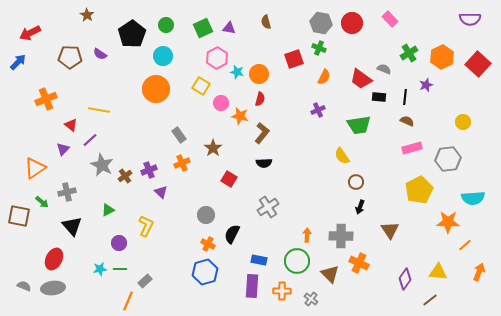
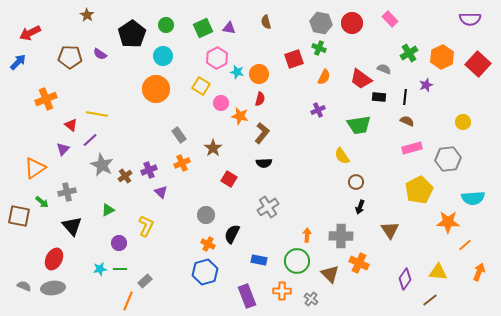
yellow line at (99, 110): moved 2 px left, 4 px down
purple rectangle at (252, 286): moved 5 px left, 10 px down; rotated 25 degrees counterclockwise
